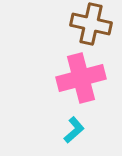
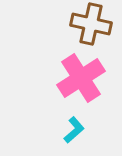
pink cross: rotated 18 degrees counterclockwise
